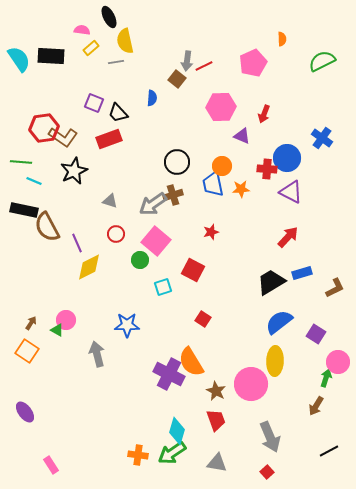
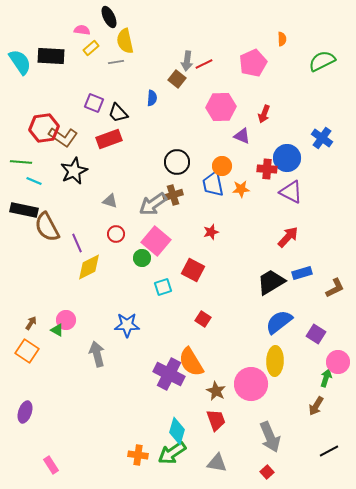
cyan semicircle at (19, 59): moved 1 px right, 3 px down
red line at (204, 66): moved 2 px up
green circle at (140, 260): moved 2 px right, 2 px up
purple ellipse at (25, 412): rotated 55 degrees clockwise
